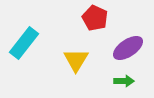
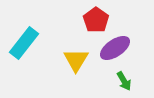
red pentagon: moved 1 px right, 2 px down; rotated 10 degrees clockwise
purple ellipse: moved 13 px left
green arrow: rotated 60 degrees clockwise
